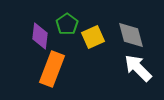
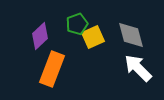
green pentagon: moved 10 px right; rotated 15 degrees clockwise
purple diamond: rotated 40 degrees clockwise
